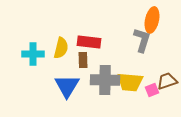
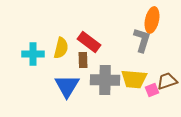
red rectangle: rotated 30 degrees clockwise
yellow trapezoid: moved 4 px right, 3 px up
